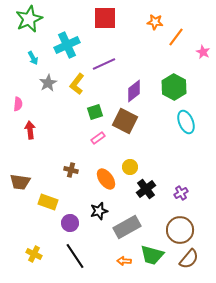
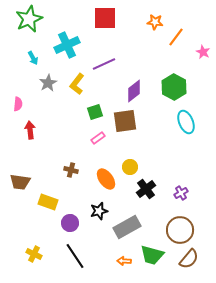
brown square: rotated 35 degrees counterclockwise
